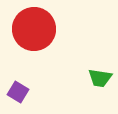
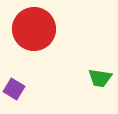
purple square: moved 4 px left, 3 px up
